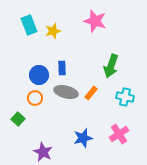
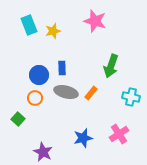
cyan cross: moved 6 px right
